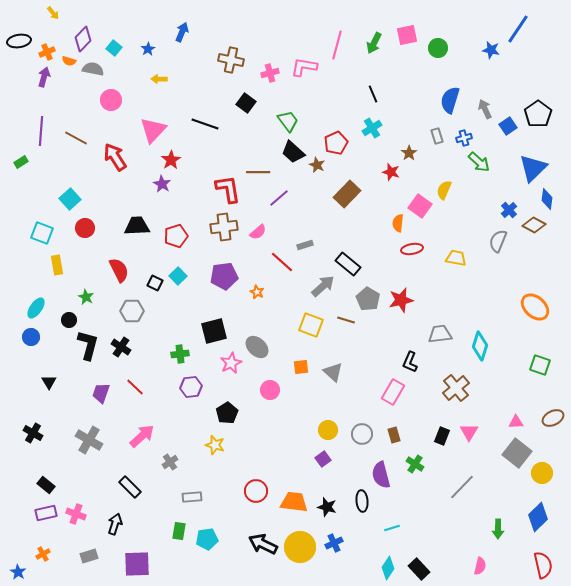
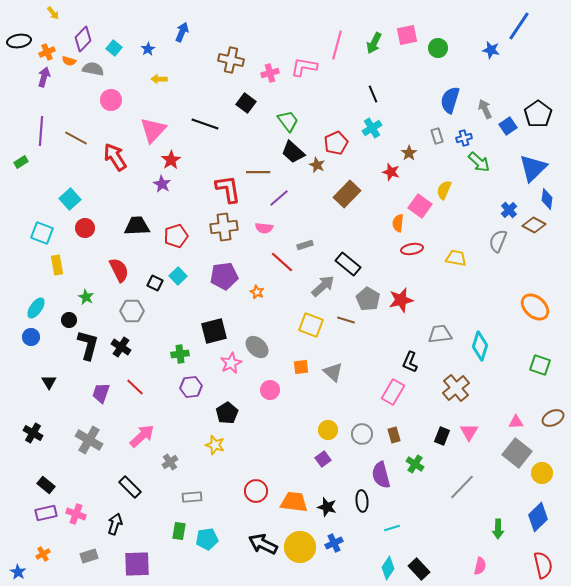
blue line at (518, 29): moved 1 px right, 3 px up
pink semicircle at (258, 232): moved 6 px right, 4 px up; rotated 48 degrees clockwise
